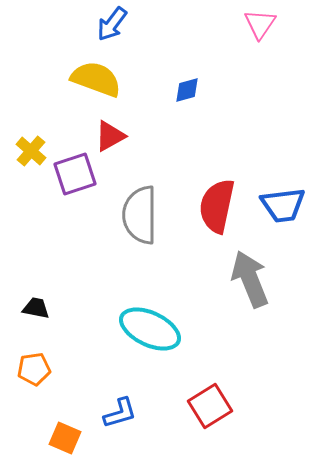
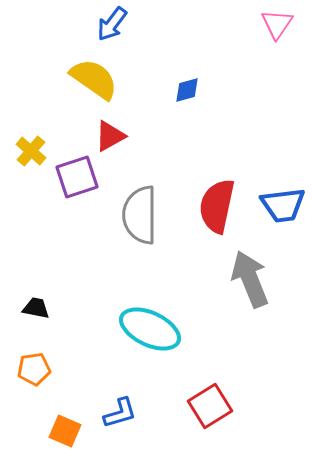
pink triangle: moved 17 px right
yellow semicircle: moved 2 px left; rotated 15 degrees clockwise
purple square: moved 2 px right, 3 px down
orange square: moved 7 px up
